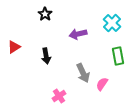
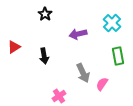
black arrow: moved 2 px left
